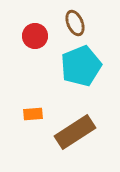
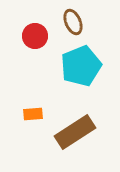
brown ellipse: moved 2 px left, 1 px up
